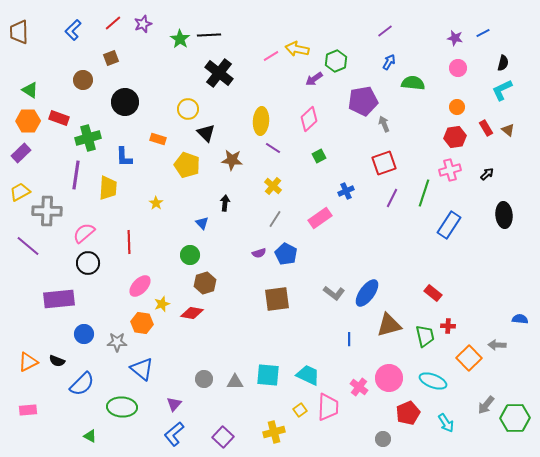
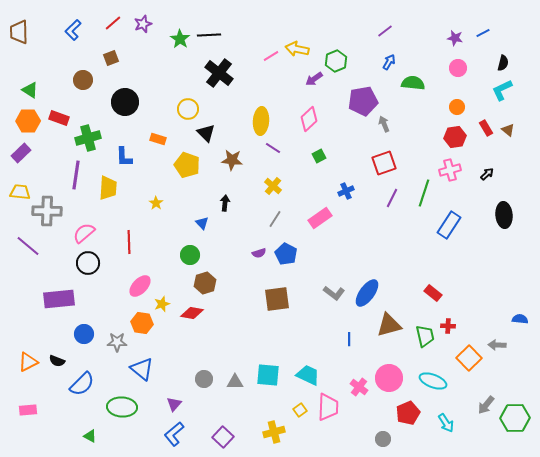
yellow trapezoid at (20, 192): rotated 35 degrees clockwise
